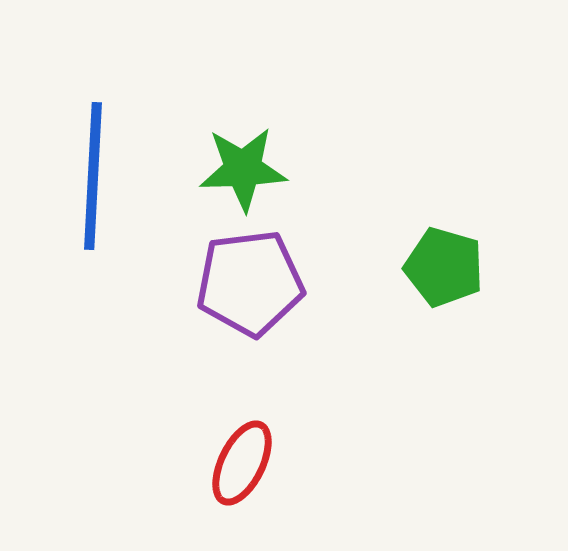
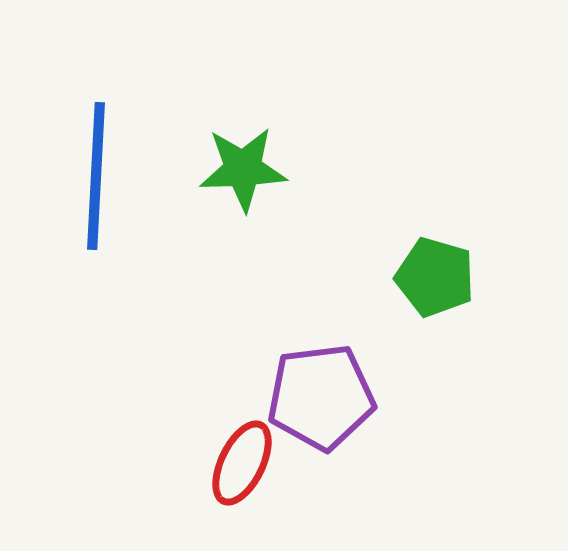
blue line: moved 3 px right
green pentagon: moved 9 px left, 10 px down
purple pentagon: moved 71 px right, 114 px down
